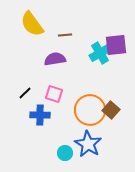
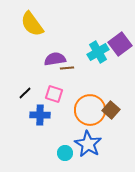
brown line: moved 2 px right, 33 px down
purple square: moved 4 px right, 1 px up; rotated 30 degrees counterclockwise
cyan cross: moved 2 px left, 1 px up
